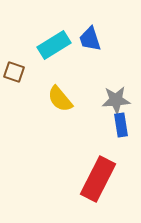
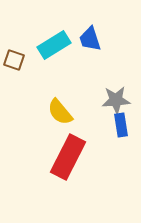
brown square: moved 12 px up
yellow semicircle: moved 13 px down
red rectangle: moved 30 px left, 22 px up
